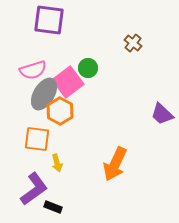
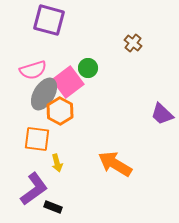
purple square: rotated 8 degrees clockwise
orange arrow: rotated 96 degrees clockwise
